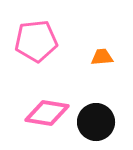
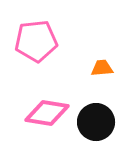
orange trapezoid: moved 11 px down
